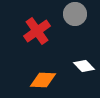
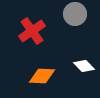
red cross: moved 5 px left
orange diamond: moved 1 px left, 4 px up
